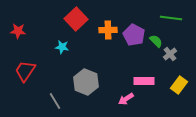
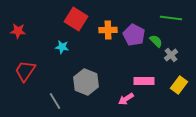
red square: rotated 15 degrees counterclockwise
gray cross: moved 1 px right, 1 px down
